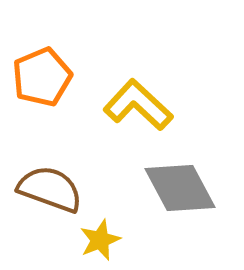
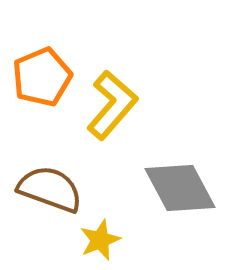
yellow L-shape: moved 26 px left; rotated 88 degrees clockwise
